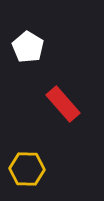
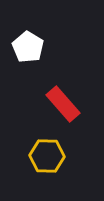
yellow hexagon: moved 20 px right, 13 px up
